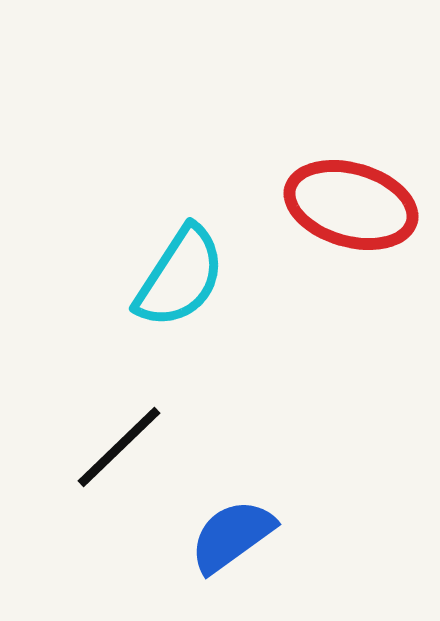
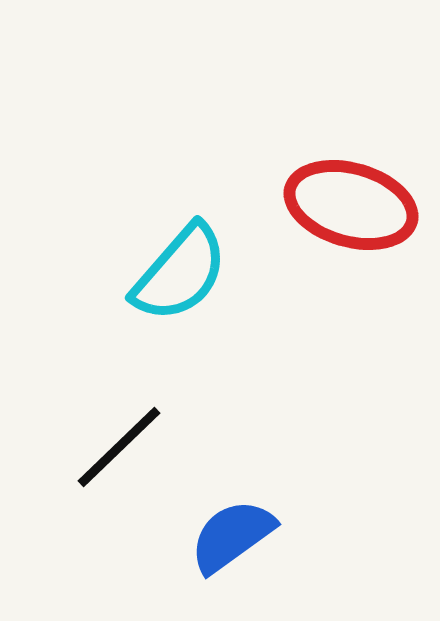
cyan semicircle: moved 4 px up; rotated 8 degrees clockwise
